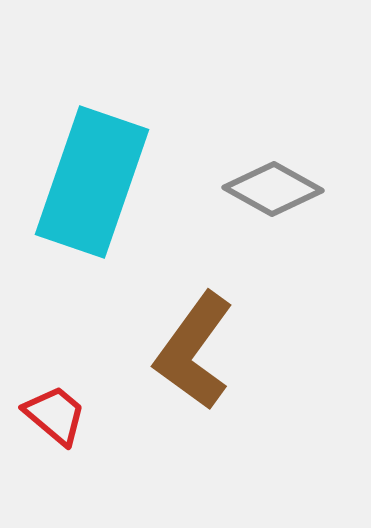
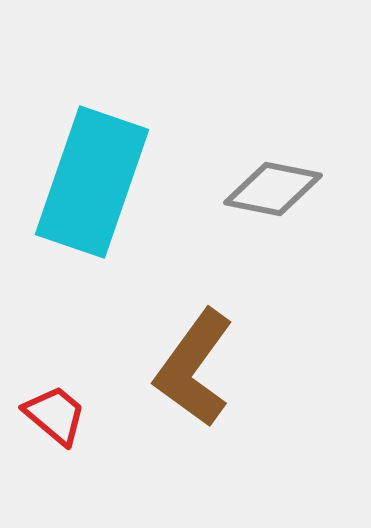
gray diamond: rotated 18 degrees counterclockwise
brown L-shape: moved 17 px down
